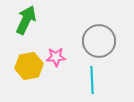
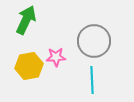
gray circle: moved 5 px left
